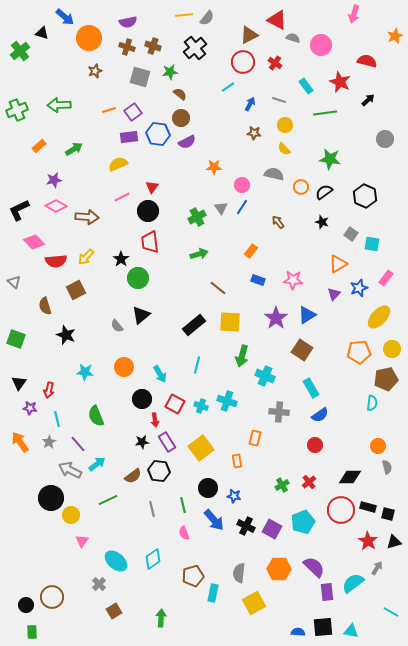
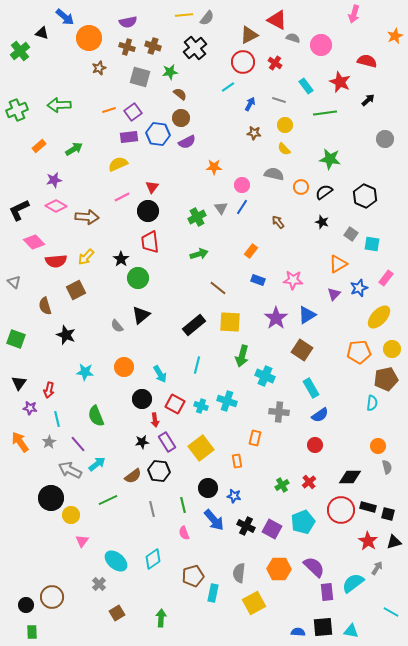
brown star at (95, 71): moved 4 px right, 3 px up
brown square at (114, 611): moved 3 px right, 2 px down
